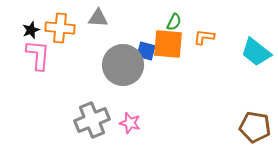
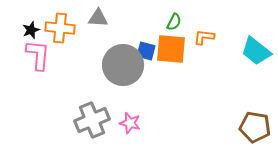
orange square: moved 3 px right, 5 px down
cyan trapezoid: moved 1 px up
